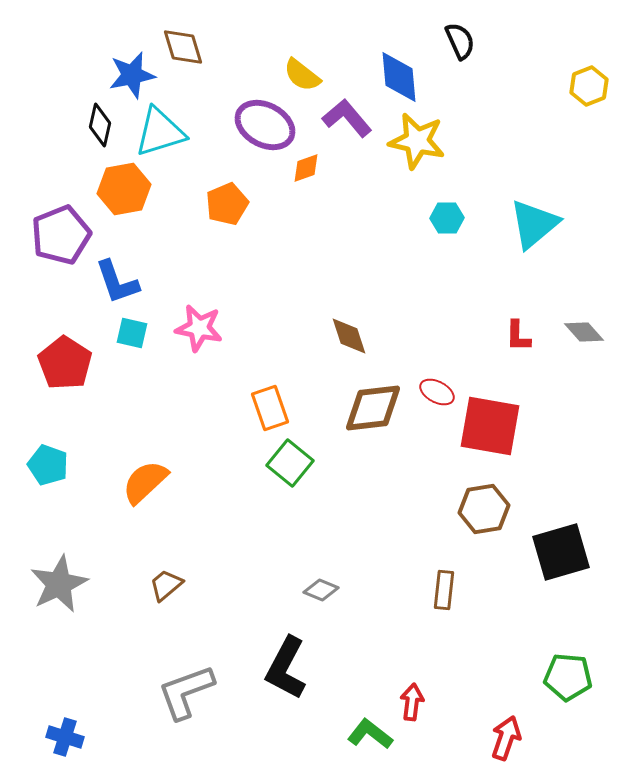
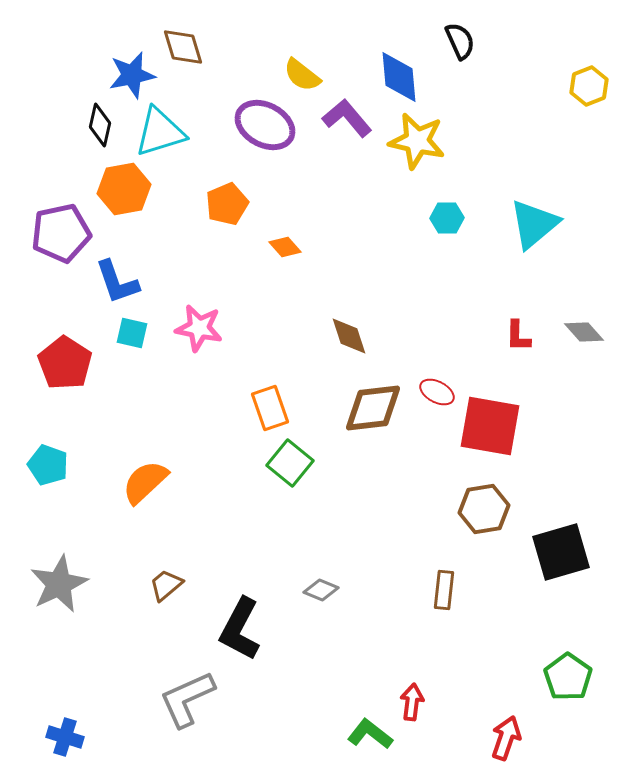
orange diamond at (306, 168): moved 21 px left, 79 px down; rotated 68 degrees clockwise
purple pentagon at (61, 235): moved 2 px up; rotated 10 degrees clockwise
black L-shape at (286, 668): moved 46 px left, 39 px up
green pentagon at (568, 677): rotated 30 degrees clockwise
gray L-shape at (186, 692): moved 1 px right, 7 px down; rotated 4 degrees counterclockwise
